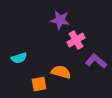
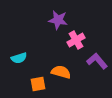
purple star: moved 2 px left
purple L-shape: moved 1 px right; rotated 10 degrees clockwise
orange square: moved 1 px left
